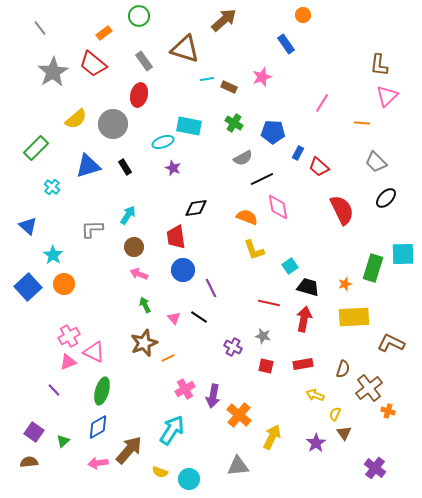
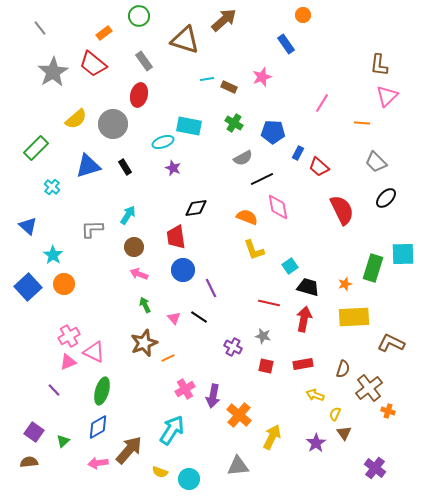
brown triangle at (185, 49): moved 9 px up
